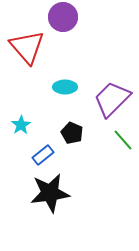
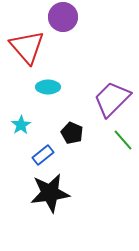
cyan ellipse: moved 17 px left
